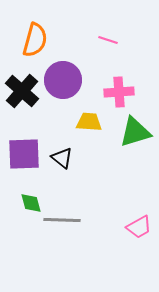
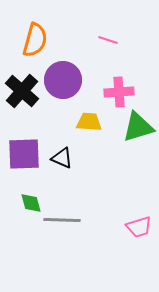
green triangle: moved 3 px right, 5 px up
black triangle: rotated 15 degrees counterclockwise
pink trapezoid: rotated 12 degrees clockwise
